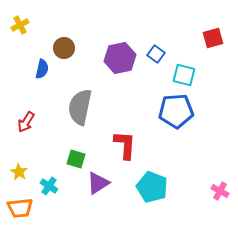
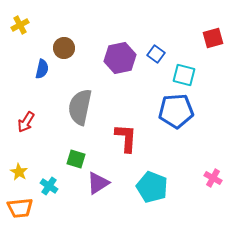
red L-shape: moved 1 px right, 7 px up
pink cross: moved 7 px left, 13 px up
